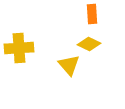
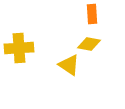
yellow diamond: rotated 15 degrees counterclockwise
yellow triangle: rotated 15 degrees counterclockwise
